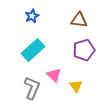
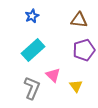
pink triangle: moved 1 px left
